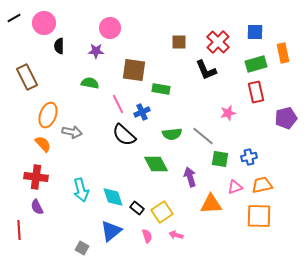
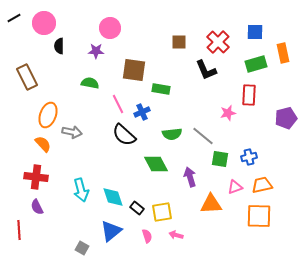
red rectangle at (256, 92): moved 7 px left, 3 px down; rotated 15 degrees clockwise
yellow square at (162, 212): rotated 25 degrees clockwise
